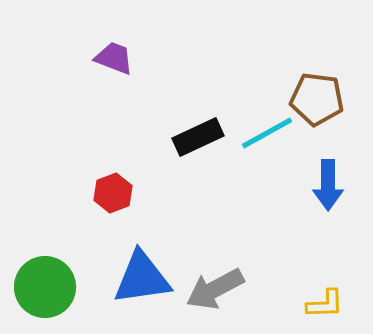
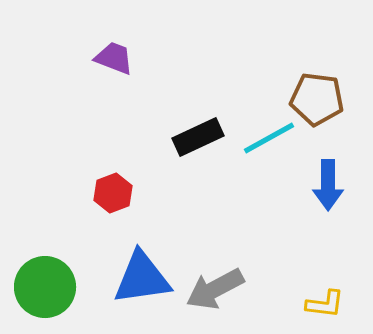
cyan line: moved 2 px right, 5 px down
yellow L-shape: rotated 9 degrees clockwise
